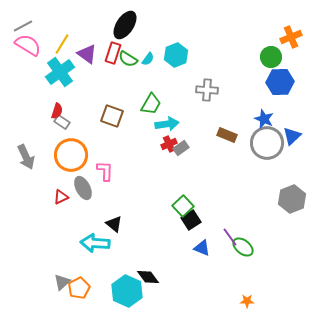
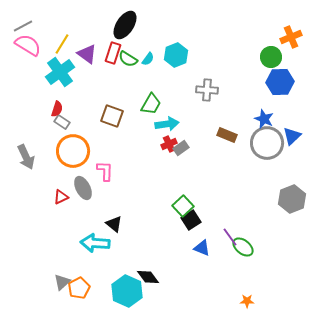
red semicircle at (57, 111): moved 2 px up
orange circle at (71, 155): moved 2 px right, 4 px up
